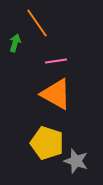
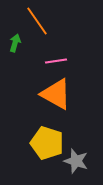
orange line: moved 2 px up
